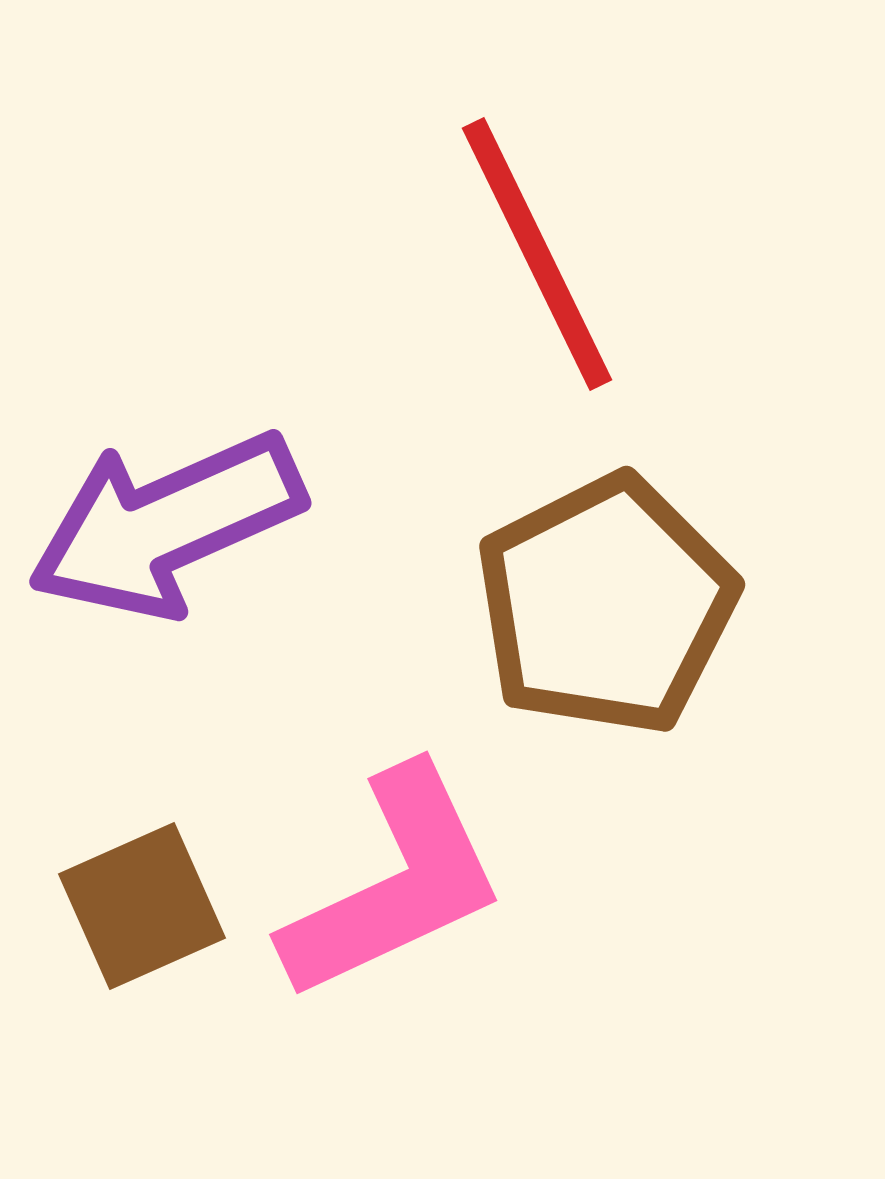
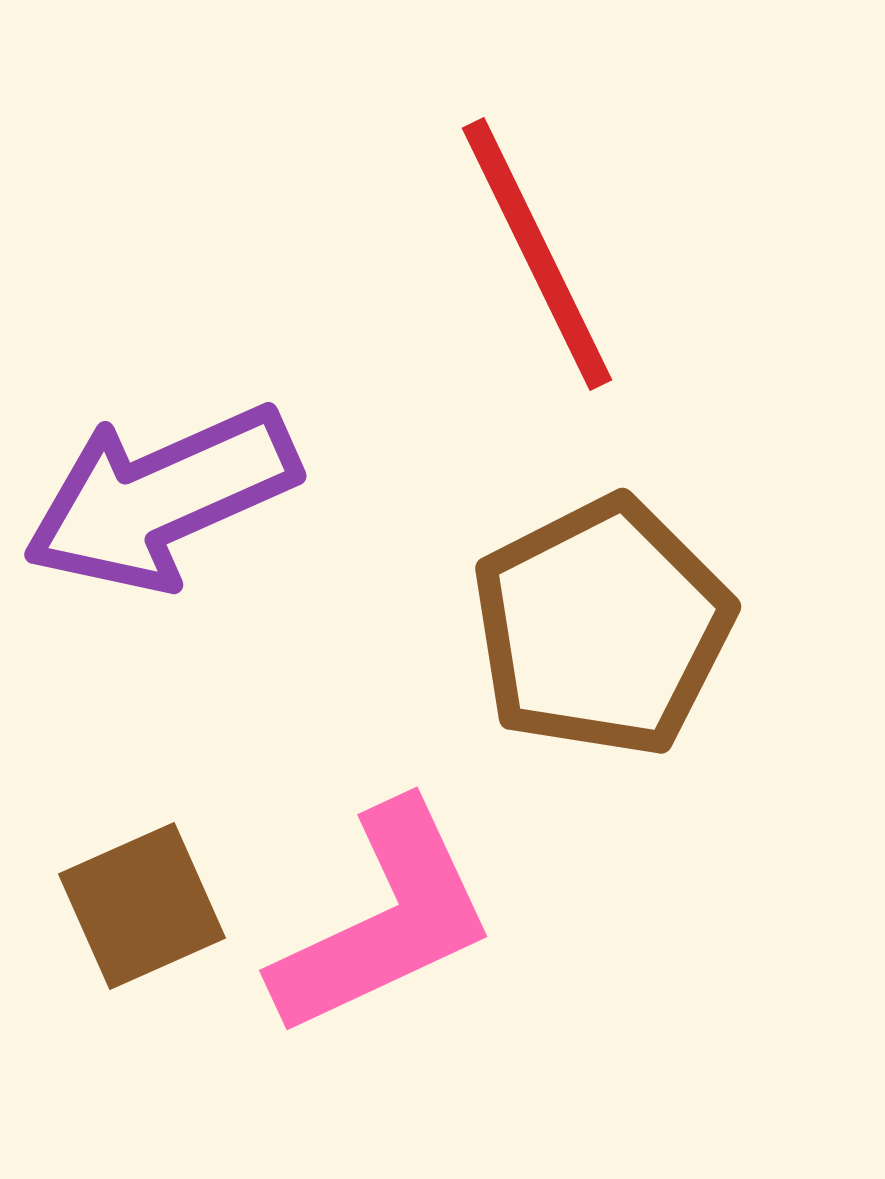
purple arrow: moved 5 px left, 27 px up
brown pentagon: moved 4 px left, 22 px down
pink L-shape: moved 10 px left, 36 px down
